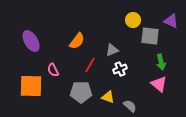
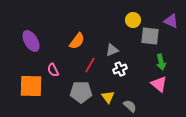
yellow triangle: rotated 32 degrees clockwise
